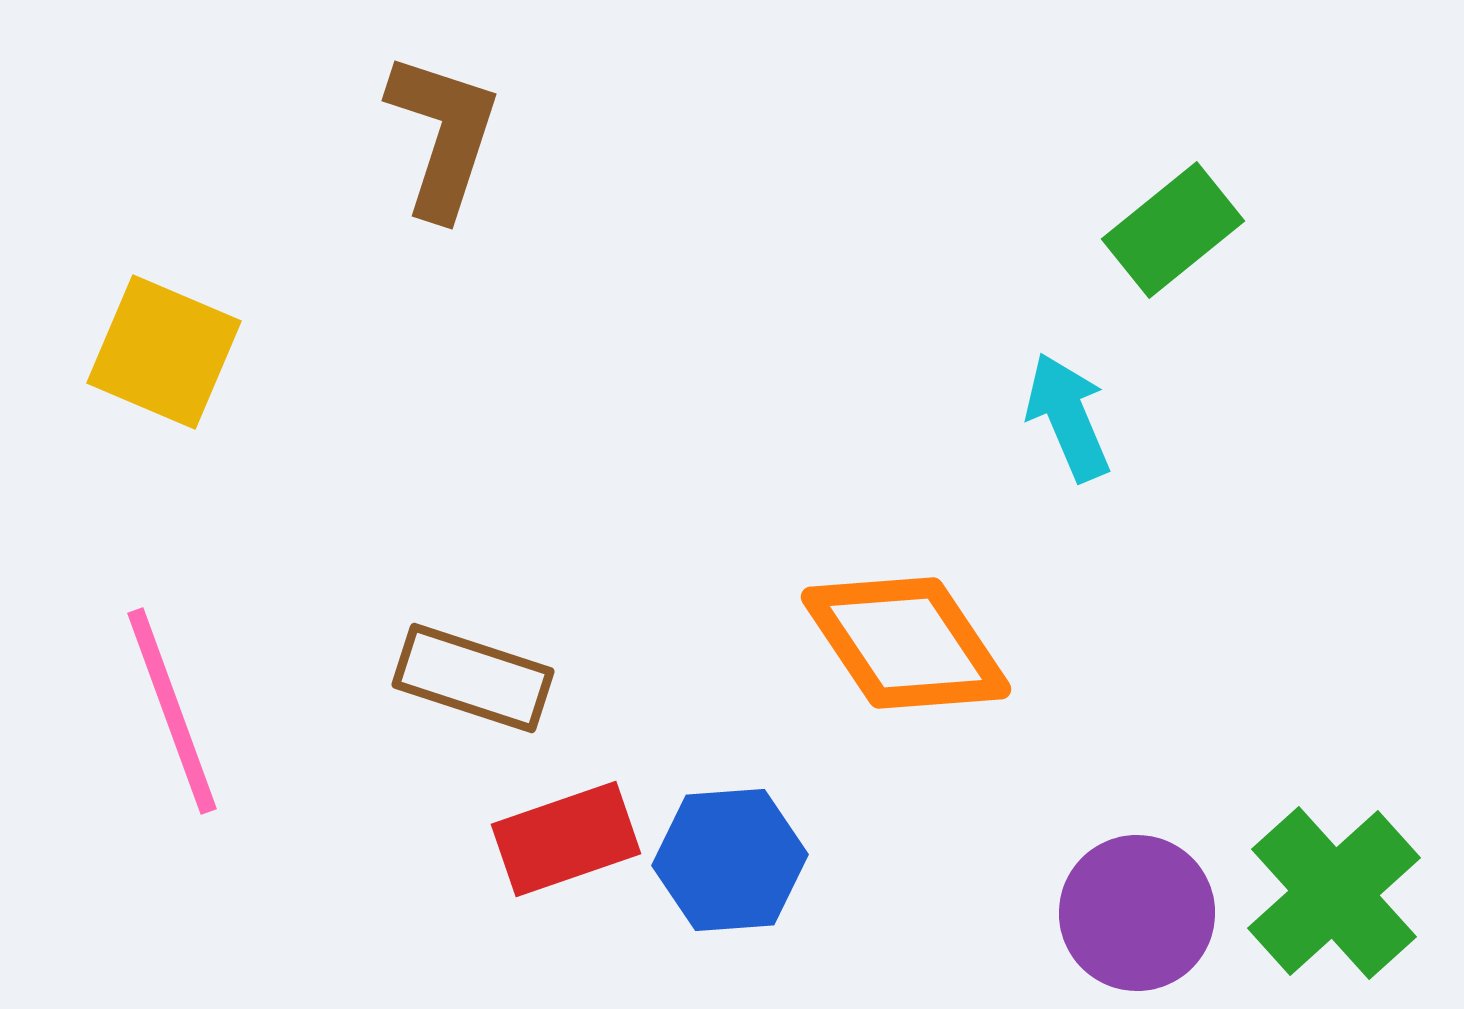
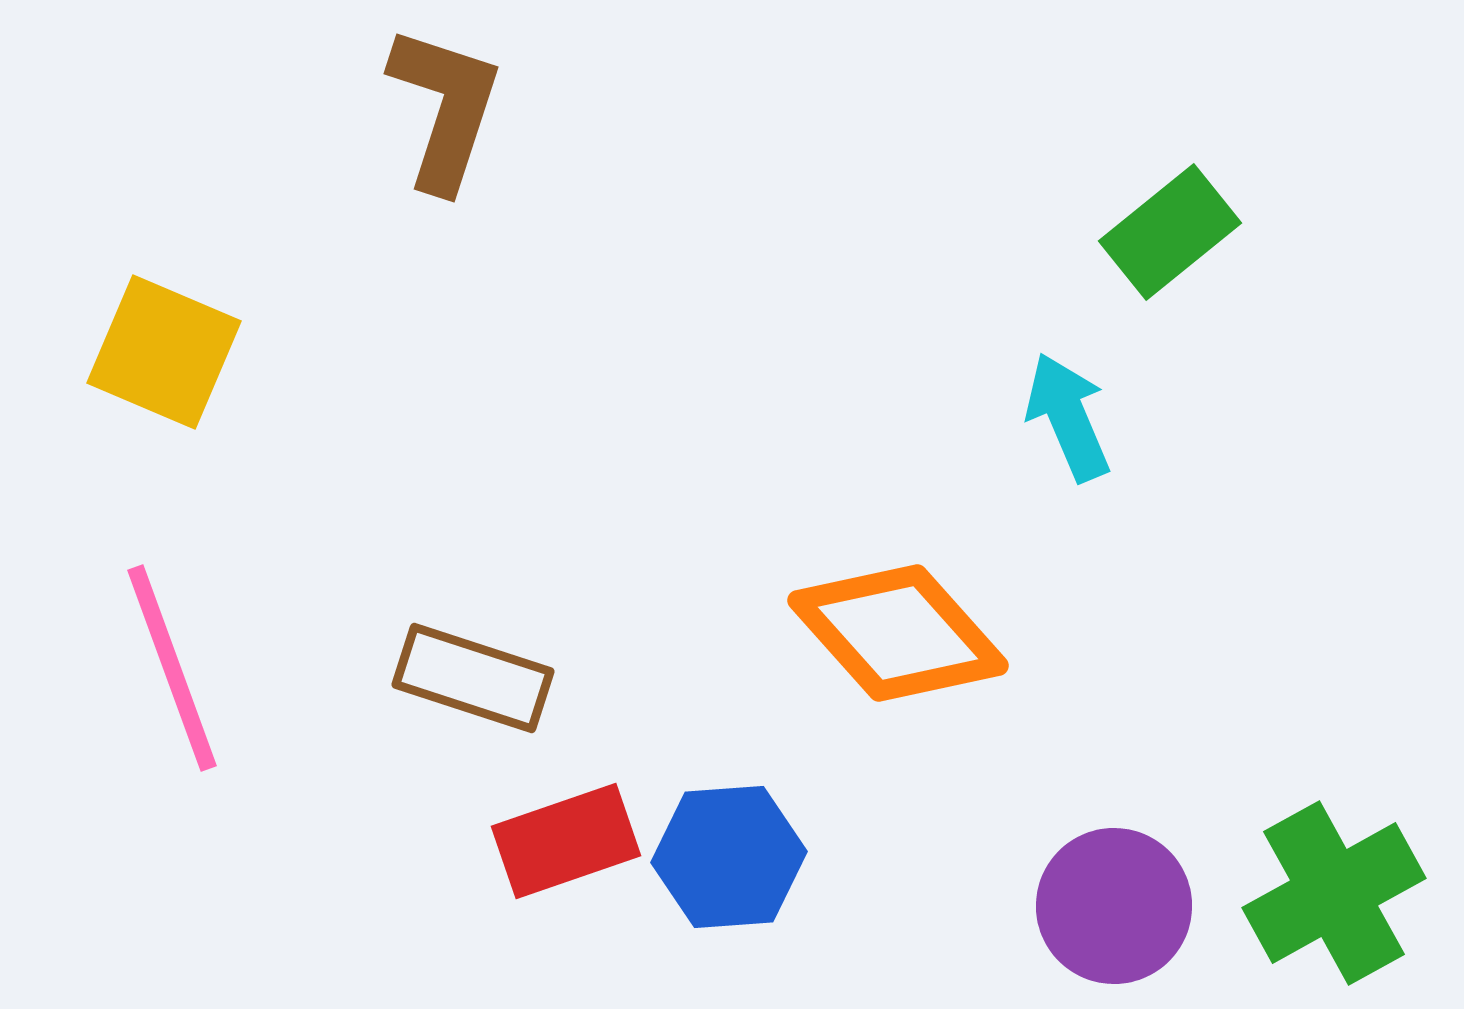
brown L-shape: moved 2 px right, 27 px up
green rectangle: moved 3 px left, 2 px down
orange diamond: moved 8 px left, 10 px up; rotated 8 degrees counterclockwise
pink line: moved 43 px up
red rectangle: moved 2 px down
blue hexagon: moved 1 px left, 3 px up
green cross: rotated 13 degrees clockwise
purple circle: moved 23 px left, 7 px up
